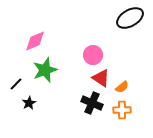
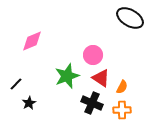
black ellipse: rotated 60 degrees clockwise
pink diamond: moved 3 px left
green star: moved 22 px right, 6 px down
orange semicircle: rotated 24 degrees counterclockwise
